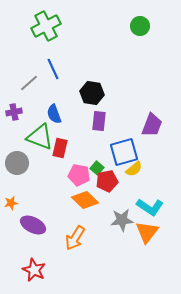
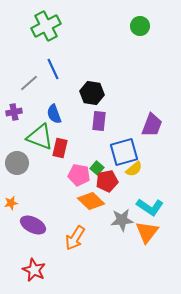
orange diamond: moved 6 px right, 1 px down
